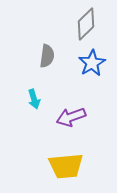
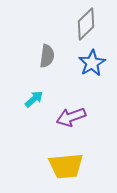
cyan arrow: rotated 114 degrees counterclockwise
